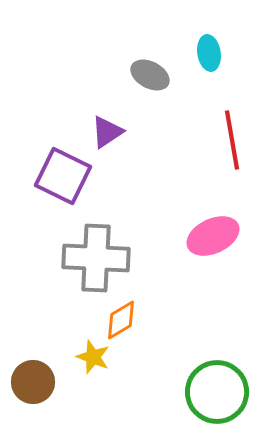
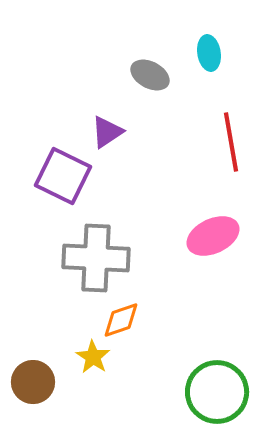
red line: moved 1 px left, 2 px down
orange diamond: rotated 12 degrees clockwise
yellow star: rotated 12 degrees clockwise
